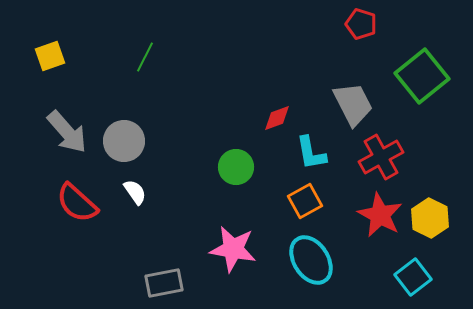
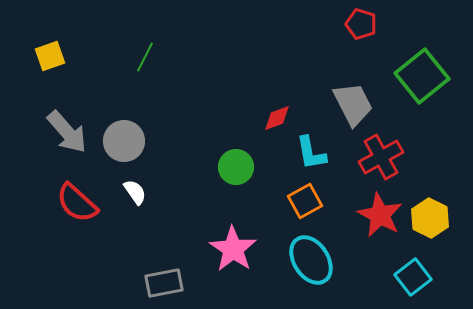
pink star: rotated 24 degrees clockwise
